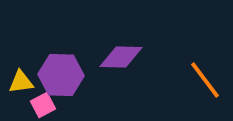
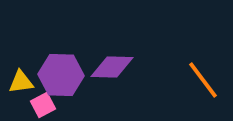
purple diamond: moved 9 px left, 10 px down
orange line: moved 2 px left
